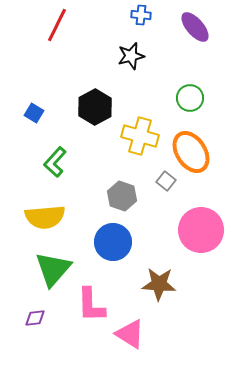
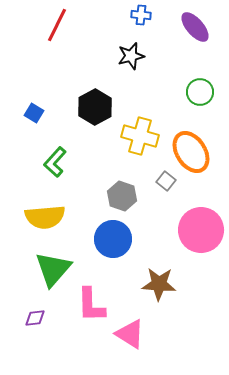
green circle: moved 10 px right, 6 px up
blue circle: moved 3 px up
